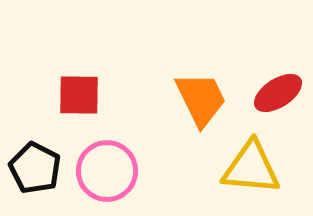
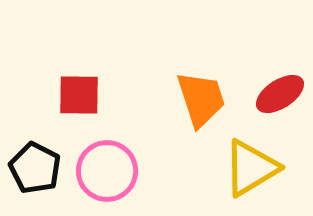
red ellipse: moved 2 px right, 1 px down
orange trapezoid: rotated 8 degrees clockwise
yellow triangle: rotated 36 degrees counterclockwise
